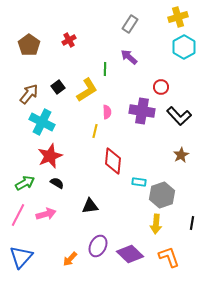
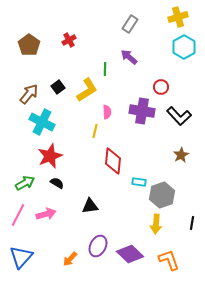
orange L-shape: moved 3 px down
